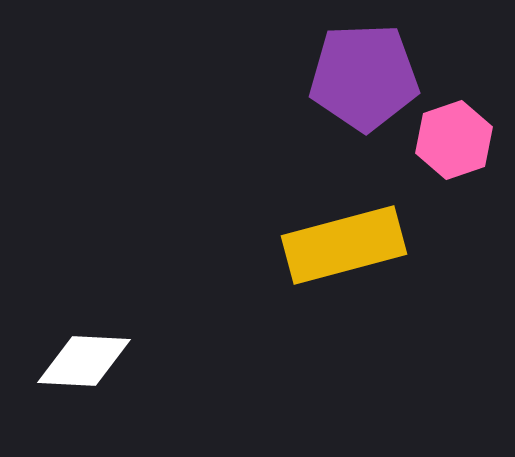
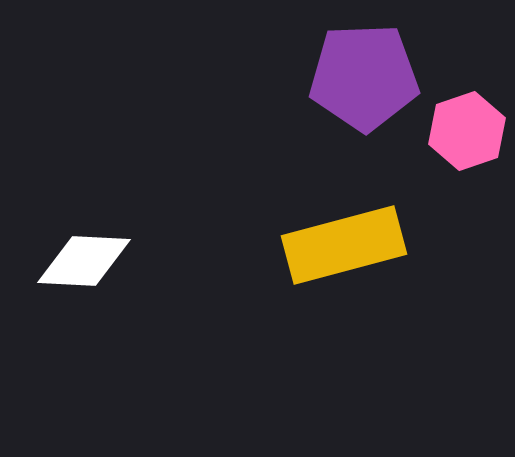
pink hexagon: moved 13 px right, 9 px up
white diamond: moved 100 px up
